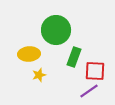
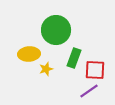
green rectangle: moved 1 px down
red square: moved 1 px up
yellow star: moved 7 px right, 6 px up
